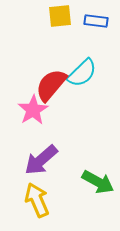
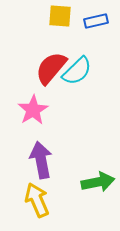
yellow square: rotated 10 degrees clockwise
blue rectangle: rotated 20 degrees counterclockwise
cyan semicircle: moved 5 px left, 2 px up
red semicircle: moved 17 px up
purple arrow: rotated 120 degrees clockwise
green arrow: rotated 40 degrees counterclockwise
